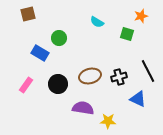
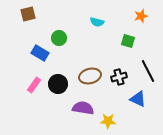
cyan semicircle: rotated 16 degrees counterclockwise
green square: moved 1 px right, 7 px down
pink rectangle: moved 8 px right
